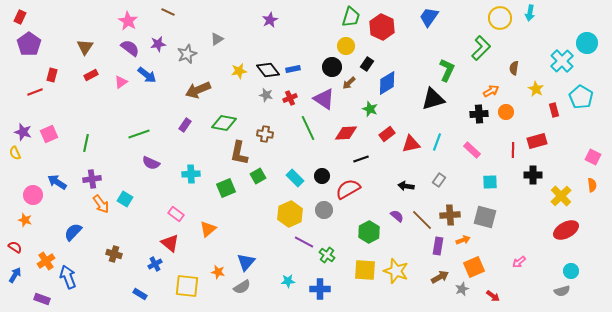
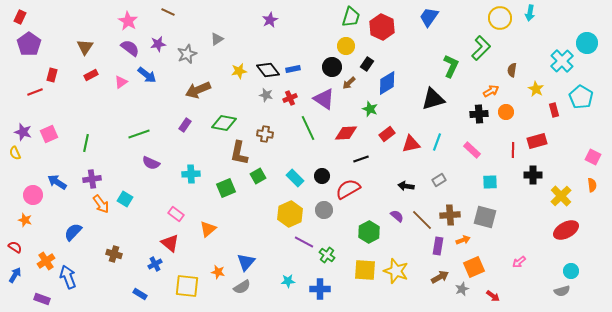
brown semicircle at (514, 68): moved 2 px left, 2 px down
green L-shape at (447, 70): moved 4 px right, 4 px up
gray rectangle at (439, 180): rotated 24 degrees clockwise
